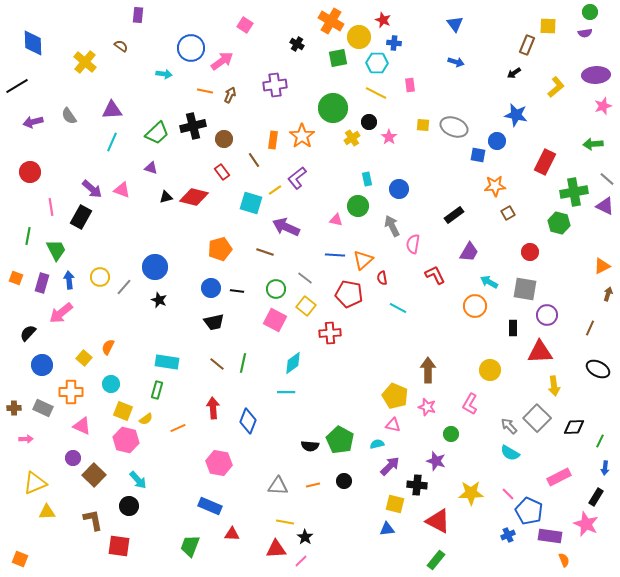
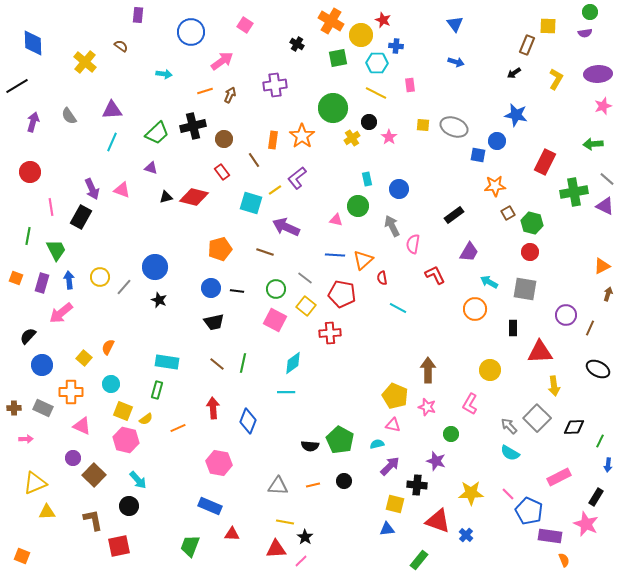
yellow circle at (359, 37): moved 2 px right, 2 px up
blue cross at (394, 43): moved 2 px right, 3 px down
blue circle at (191, 48): moved 16 px up
purple ellipse at (596, 75): moved 2 px right, 1 px up
yellow L-shape at (556, 87): moved 8 px up; rotated 20 degrees counterclockwise
orange line at (205, 91): rotated 28 degrees counterclockwise
purple arrow at (33, 122): rotated 120 degrees clockwise
purple arrow at (92, 189): rotated 25 degrees clockwise
green hexagon at (559, 223): moved 27 px left
red pentagon at (349, 294): moved 7 px left
orange circle at (475, 306): moved 3 px down
purple circle at (547, 315): moved 19 px right
black semicircle at (28, 333): moved 3 px down
blue arrow at (605, 468): moved 3 px right, 3 px up
red triangle at (438, 521): rotated 8 degrees counterclockwise
blue cross at (508, 535): moved 42 px left; rotated 24 degrees counterclockwise
red square at (119, 546): rotated 20 degrees counterclockwise
orange square at (20, 559): moved 2 px right, 3 px up
green rectangle at (436, 560): moved 17 px left
